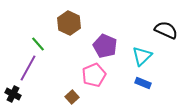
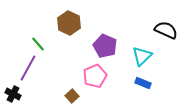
pink pentagon: moved 1 px right, 1 px down
brown square: moved 1 px up
